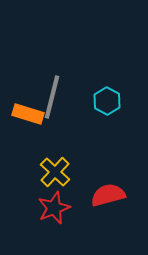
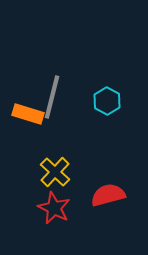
red star: rotated 24 degrees counterclockwise
